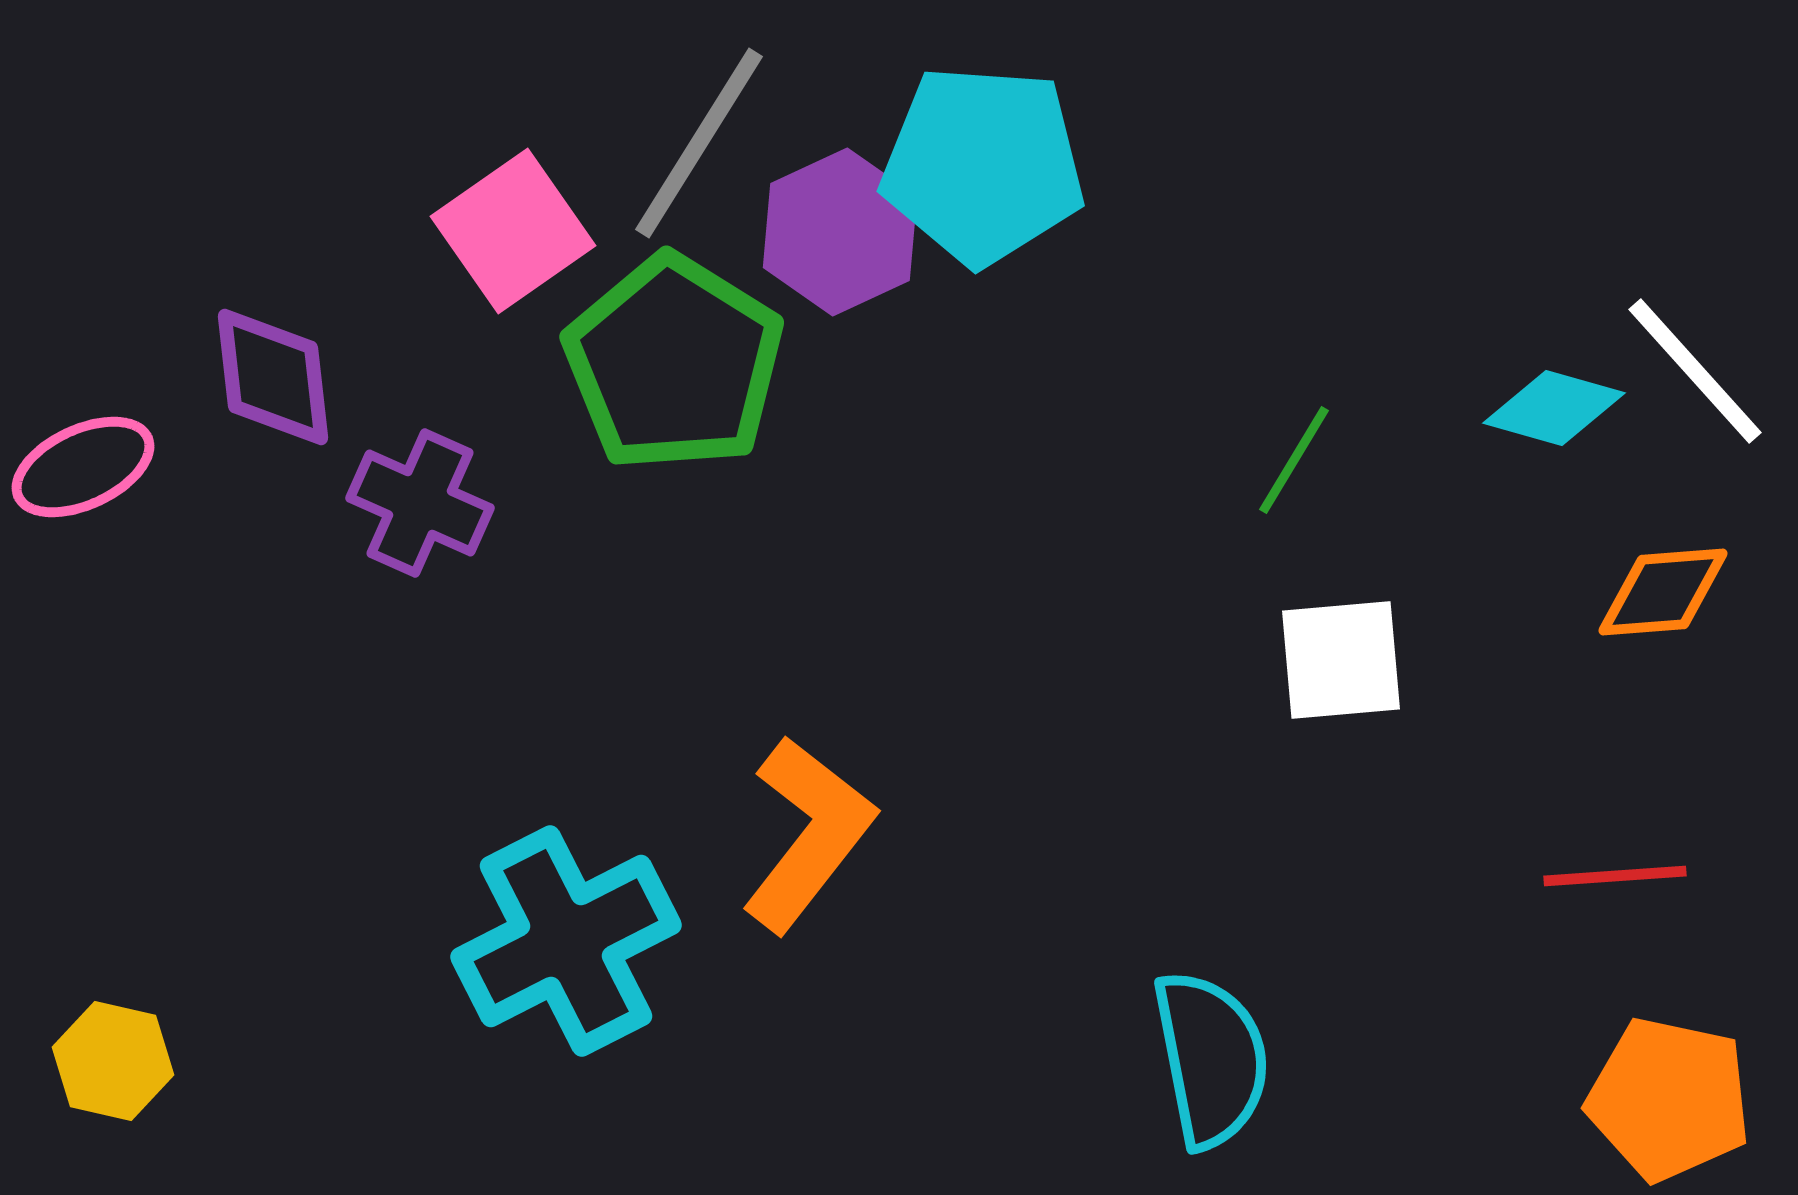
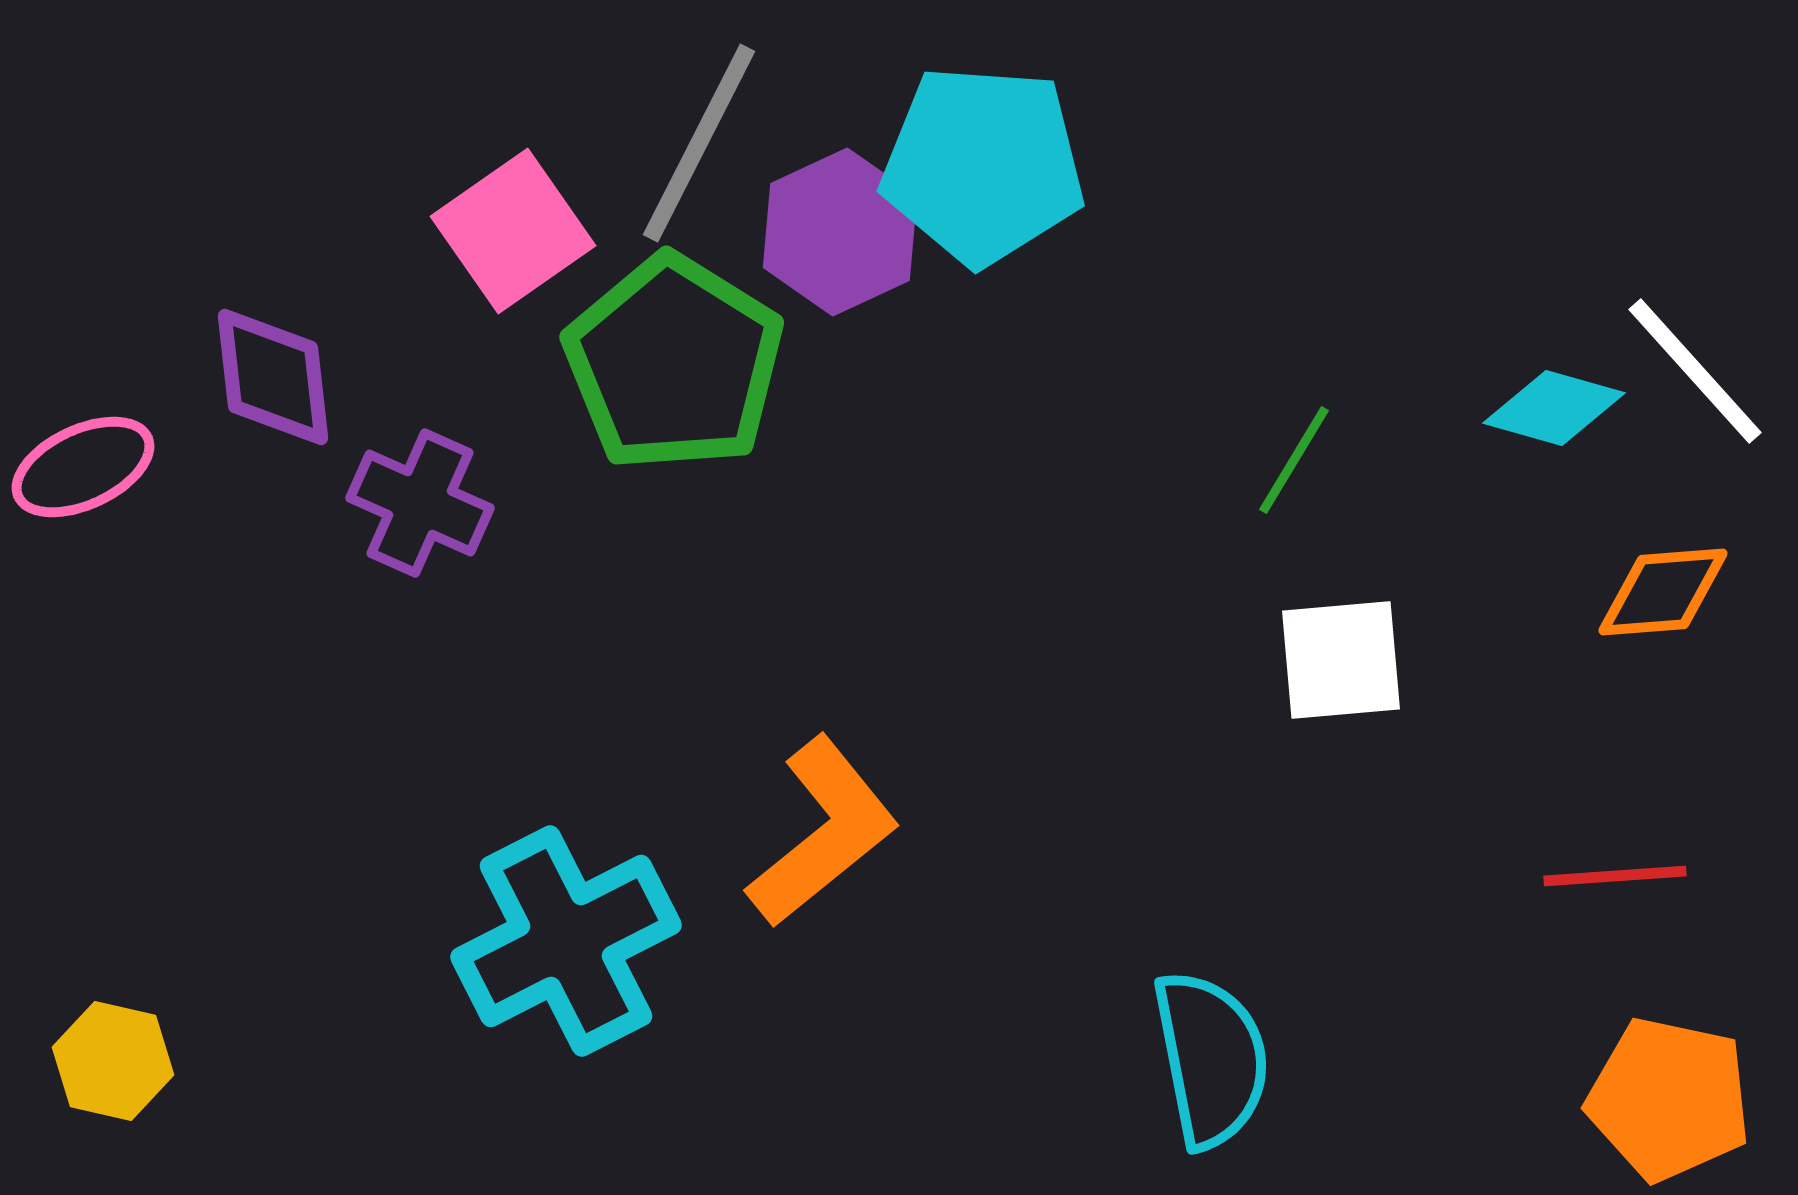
gray line: rotated 5 degrees counterclockwise
orange L-shape: moved 15 px right, 2 px up; rotated 13 degrees clockwise
